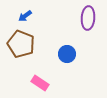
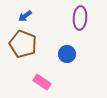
purple ellipse: moved 8 px left
brown pentagon: moved 2 px right
pink rectangle: moved 2 px right, 1 px up
